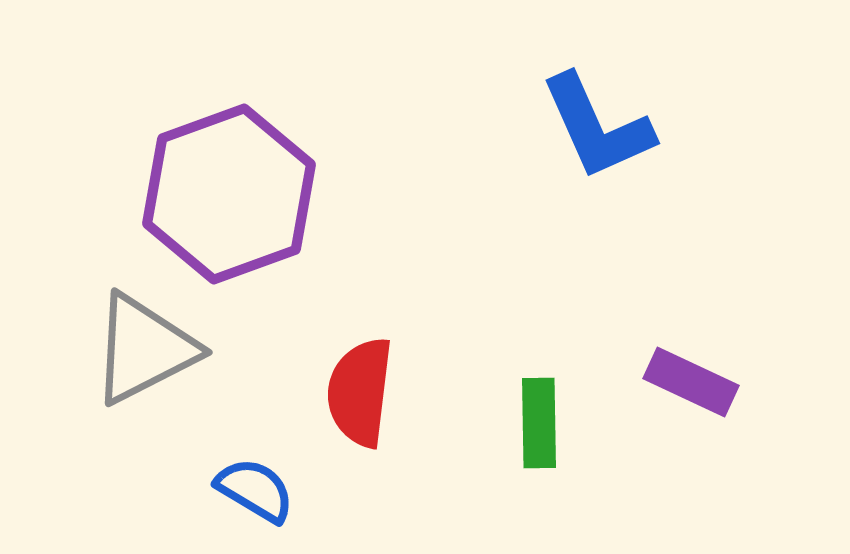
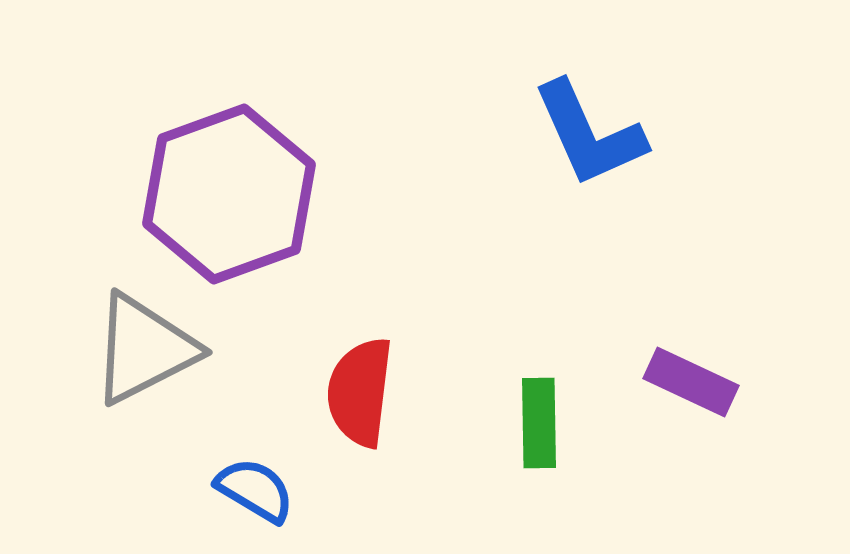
blue L-shape: moved 8 px left, 7 px down
